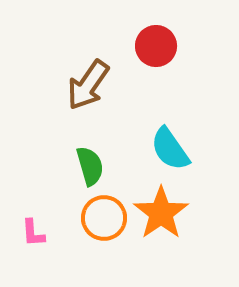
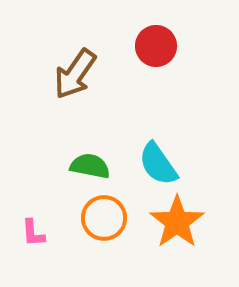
brown arrow: moved 13 px left, 11 px up
cyan semicircle: moved 12 px left, 15 px down
green semicircle: rotated 63 degrees counterclockwise
orange star: moved 16 px right, 9 px down
